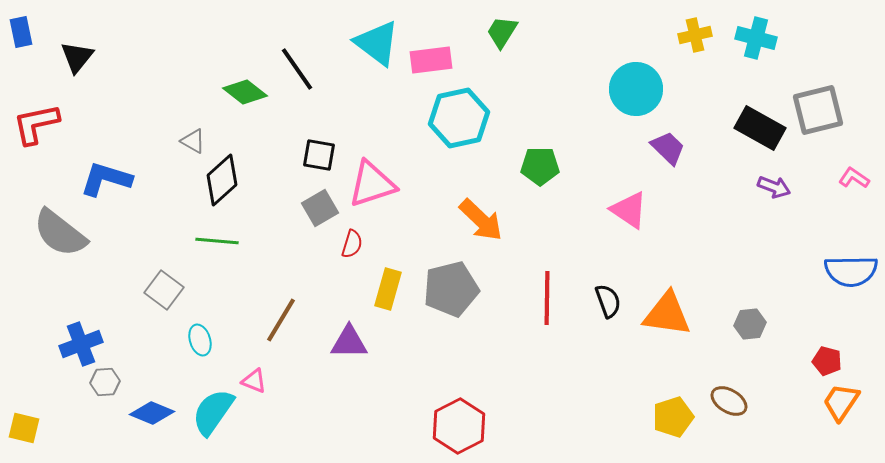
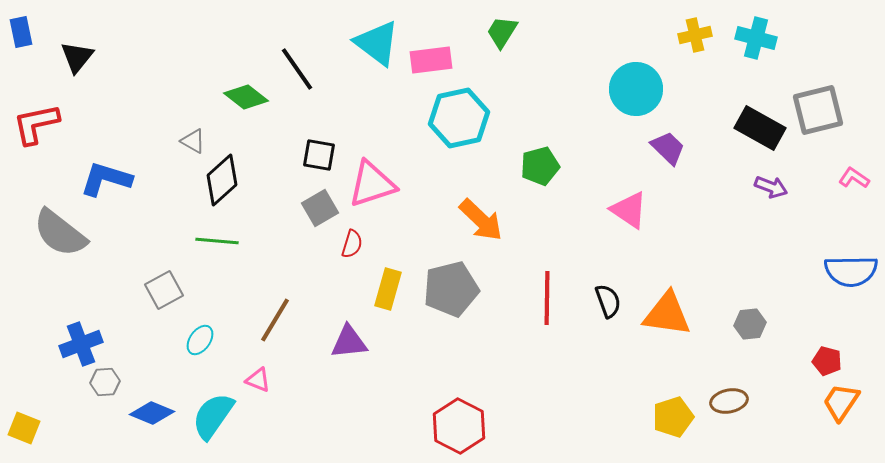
green diamond at (245, 92): moved 1 px right, 5 px down
green pentagon at (540, 166): rotated 15 degrees counterclockwise
purple arrow at (774, 187): moved 3 px left
gray square at (164, 290): rotated 24 degrees clockwise
brown line at (281, 320): moved 6 px left
cyan ellipse at (200, 340): rotated 52 degrees clockwise
purple triangle at (349, 342): rotated 6 degrees counterclockwise
pink triangle at (254, 381): moved 4 px right, 1 px up
brown ellipse at (729, 401): rotated 42 degrees counterclockwise
cyan semicircle at (213, 412): moved 4 px down
red hexagon at (459, 426): rotated 6 degrees counterclockwise
yellow square at (24, 428): rotated 8 degrees clockwise
